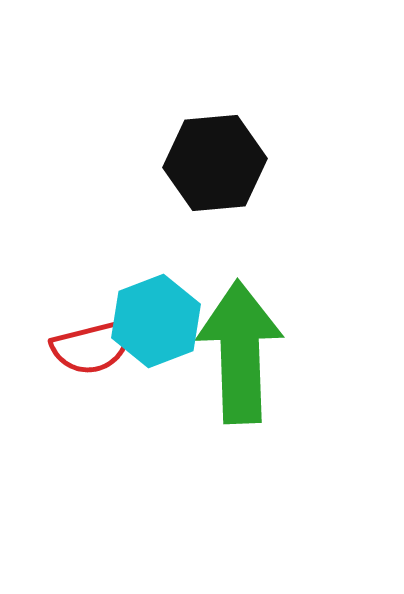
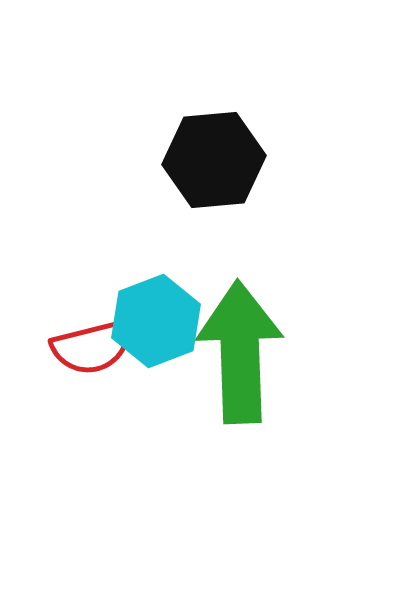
black hexagon: moved 1 px left, 3 px up
